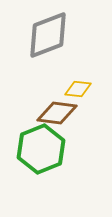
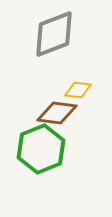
gray diamond: moved 6 px right, 1 px up
yellow diamond: moved 1 px down
